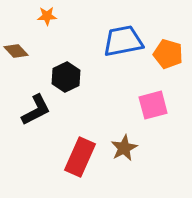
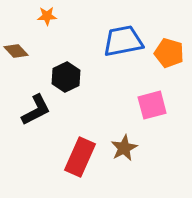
orange pentagon: moved 1 px right, 1 px up
pink square: moved 1 px left
